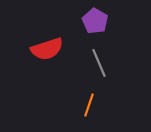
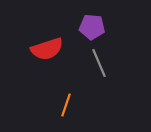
purple pentagon: moved 3 px left, 6 px down; rotated 25 degrees counterclockwise
orange line: moved 23 px left
